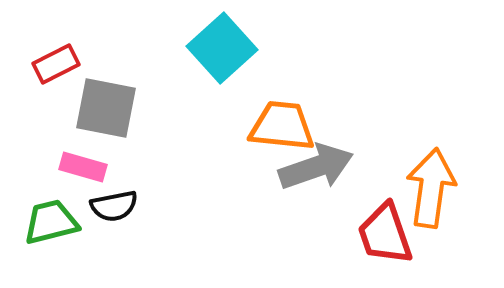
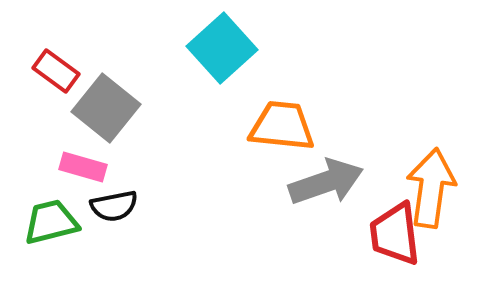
red rectangle: moved 7 px down; rotated 63 degrees clockwise
gray square: rotated 28 degrees clockwise
gray arrow: moved 10 px right, 15 px down
red trapezoid: moved 10 px right; rotated 12 degrees clockwise
